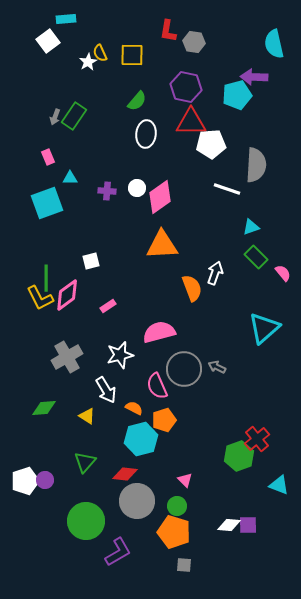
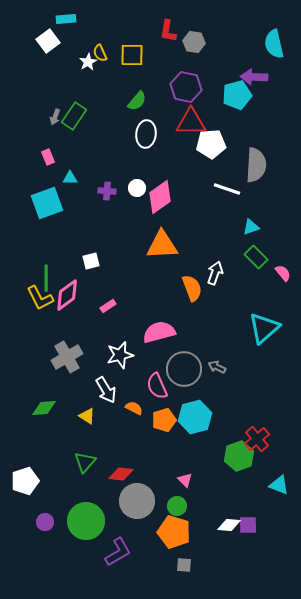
cyan hexagon at (141, 439): moved 54 px right, 22 px up
red diamond at (125, 474): moved 4 px left
purple circle at (45, 480): moved 42 px down
